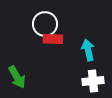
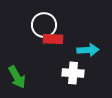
white circle: moved 1 px left, 1 px down
cyan arrow: rotated 100 degrees clockwise
white cross: moved 20 px left, 8 px up; rotated 10 degrees clockwise
